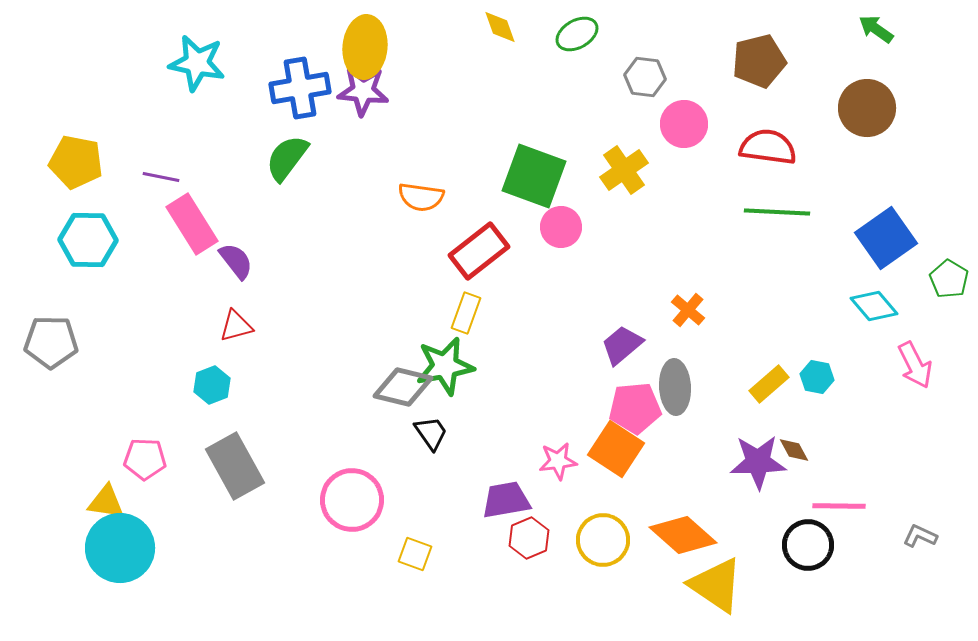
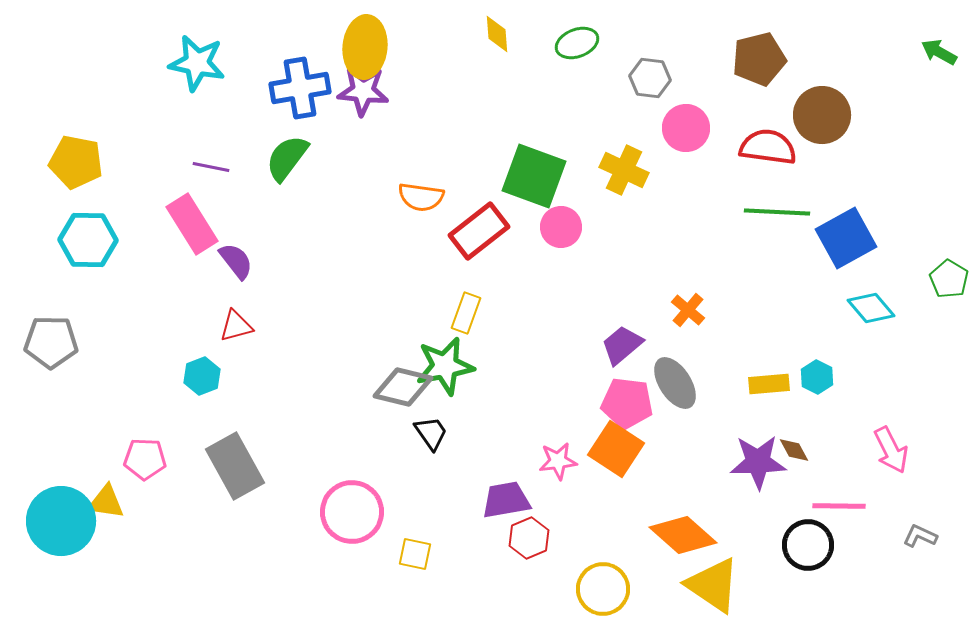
yellow diamond at (500, 27): moved 3 px left, 7 px down; rotated 15 degrees clockwise
green arrow at (876, 29): moved 63 px right, 23 px down; rotated 6 degrees counterclockwise
green ellipse at (577, 34): moved 9 px down; rotated 9 degrees clockwise
brown pentagon at (759, 61): moved 2 px up
gray hexagon at (645, 77): moved 5 px right, 1 px down
brown circle at (867, 108): moved 45 px left, 7 px down
pink circle at (684, 124): moved 2 px right, 4 px down
yellow cross at (624, 170): rotated 30 degrees counterclockwise
purple line at (161, 177): moved 50 px right, 10 px up
blue square at (886, 238): moved 40 px left; rotated 6 degrees clockwise
red rectangle at (479, 251): moved 20 px up
cyan diamond at (874, 306): moved 3 px left, 2 px down
pink arrow at (915, 365): moved 24 px left, 85 px down
cyan hexagon at (817, 377): rotated 16 degrees clockwise
yellow rectangle at (769, 384): rotated 36 degrees clockwise
cyan hexagon at (212, 385): moved 10 px left, 9 px up
gray ellipse at (675, 387): moved 4 px up; rotated 30 degrees counterclockwise
pink pentagon at (635, 408): moved 8 px left, 5 px up; rotated 12 degrees clockwise
pink circle at (352, 500): moved 12 px down
yellow circle at (603, 540): moved 49 px down
cyan circle at (120, 548): moved 59 px left, 27 px up
yellow square at (415, 554): rotated 8 degrees counterclockwise
yellow triangle at (716, 585): moved 3 px left
